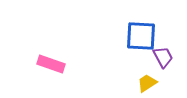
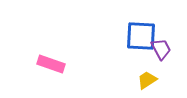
purple trapezoid: moved 2 px left, 8 px up
yellow trapezoid: moved 3 px up
